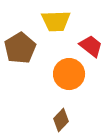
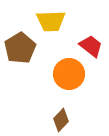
yellow trapezoid: moved 5 px left
